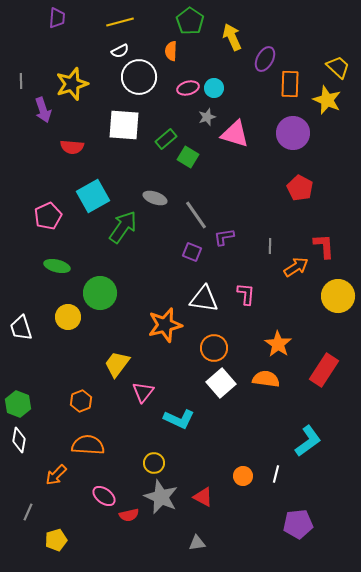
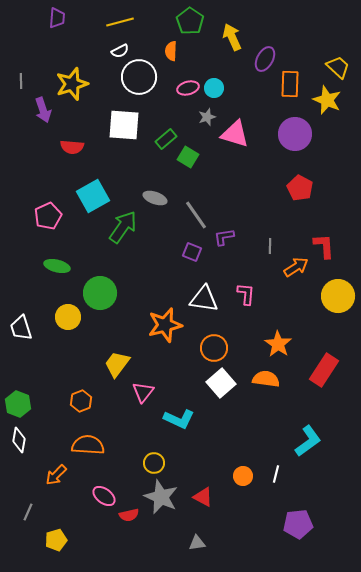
purple circle at (293, 133): moved 2 px right, 1 px down
